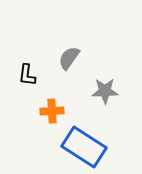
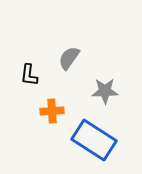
black L-shape: moved 2 px right
blue rectangle: moved 10 px right, 7 px up
